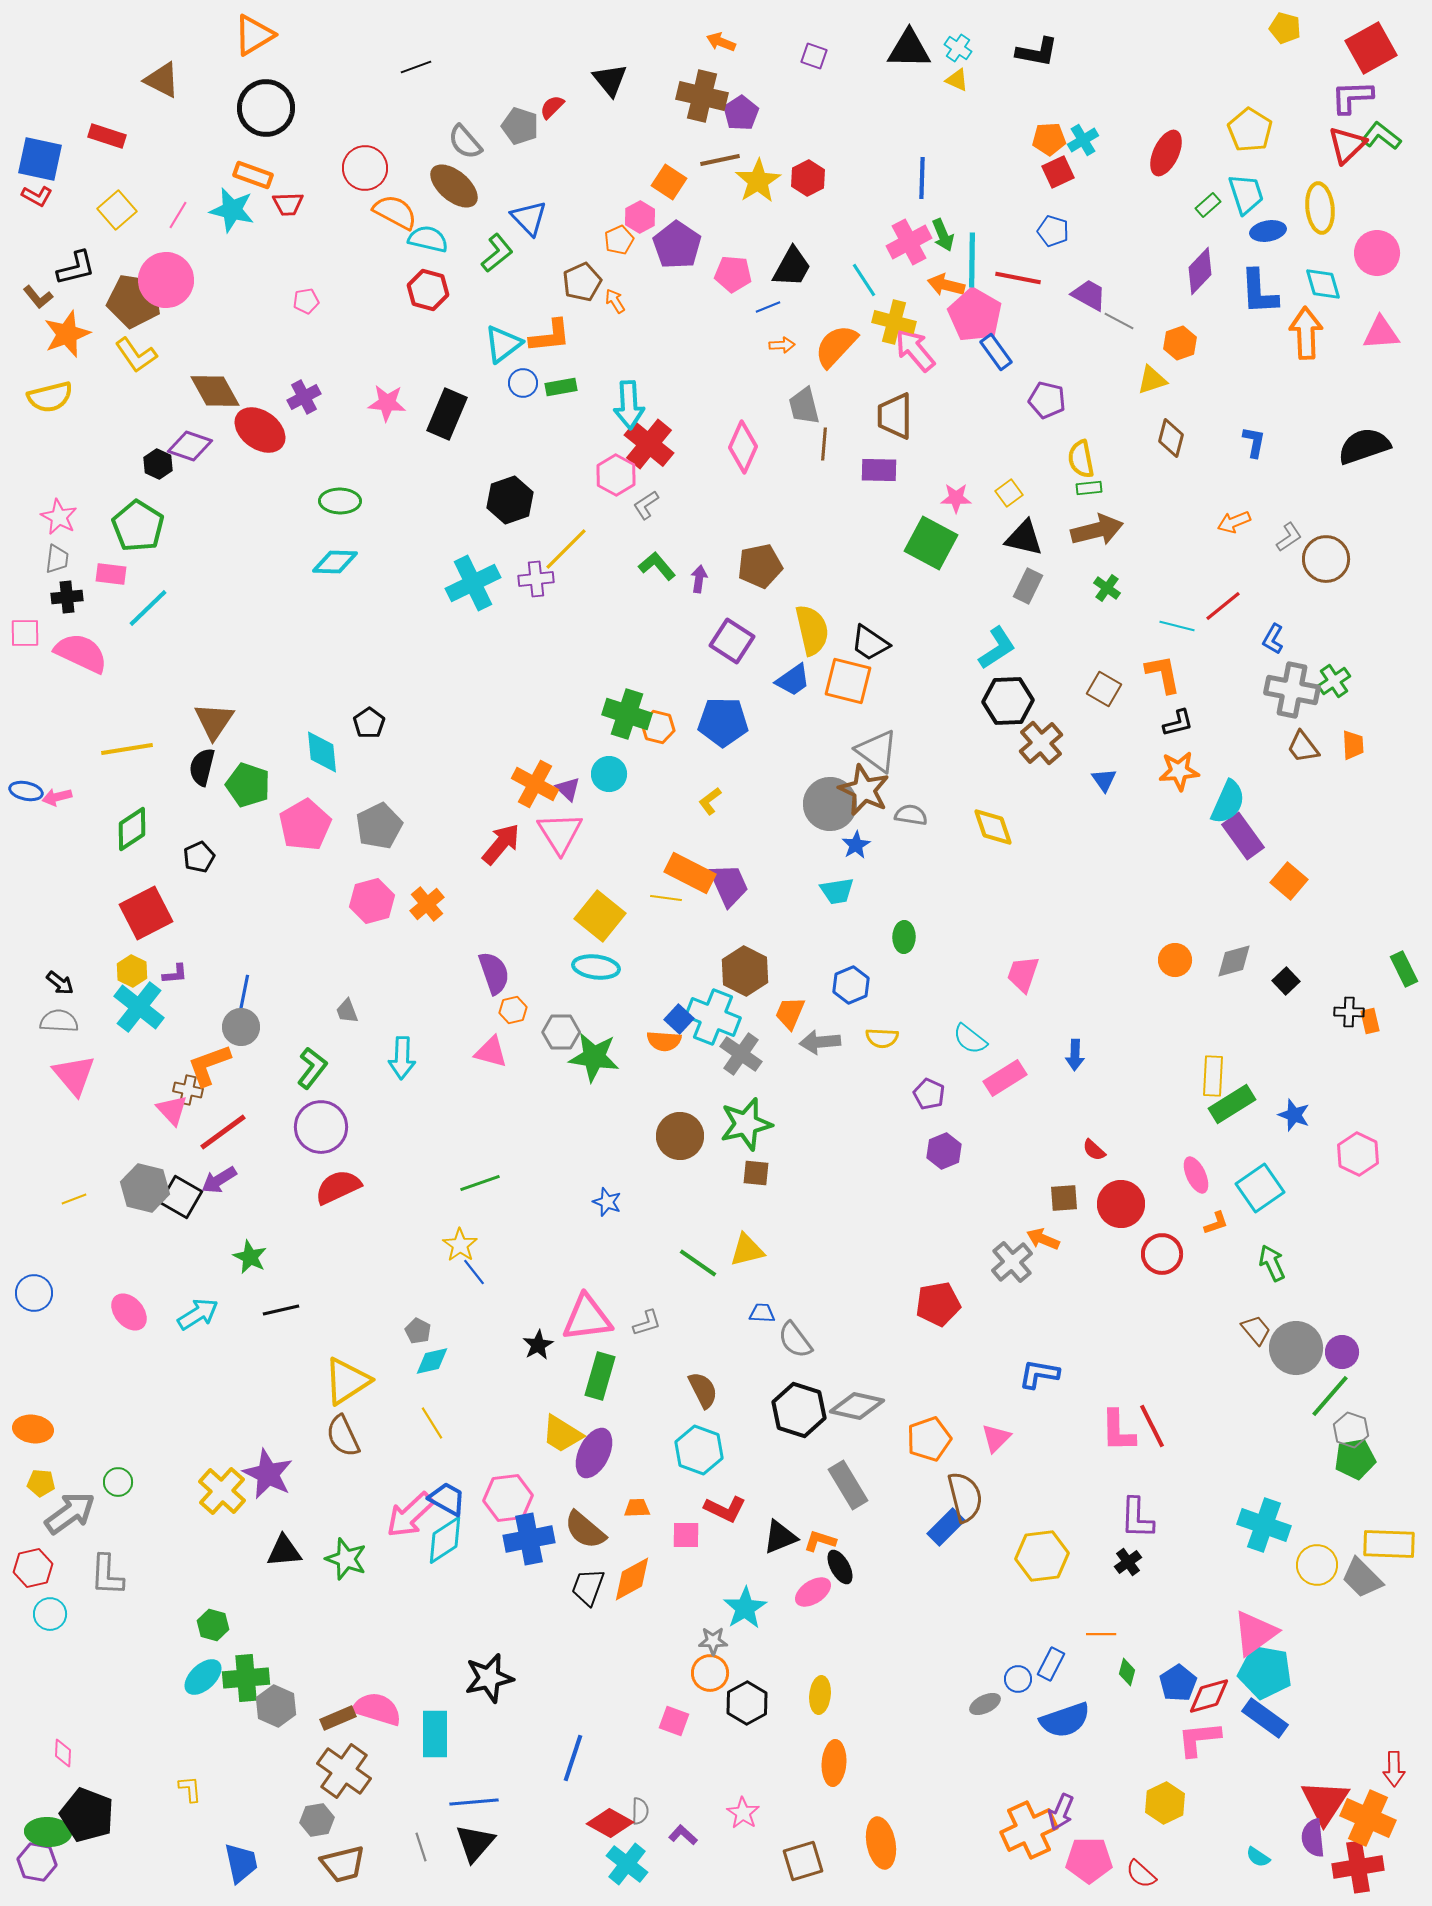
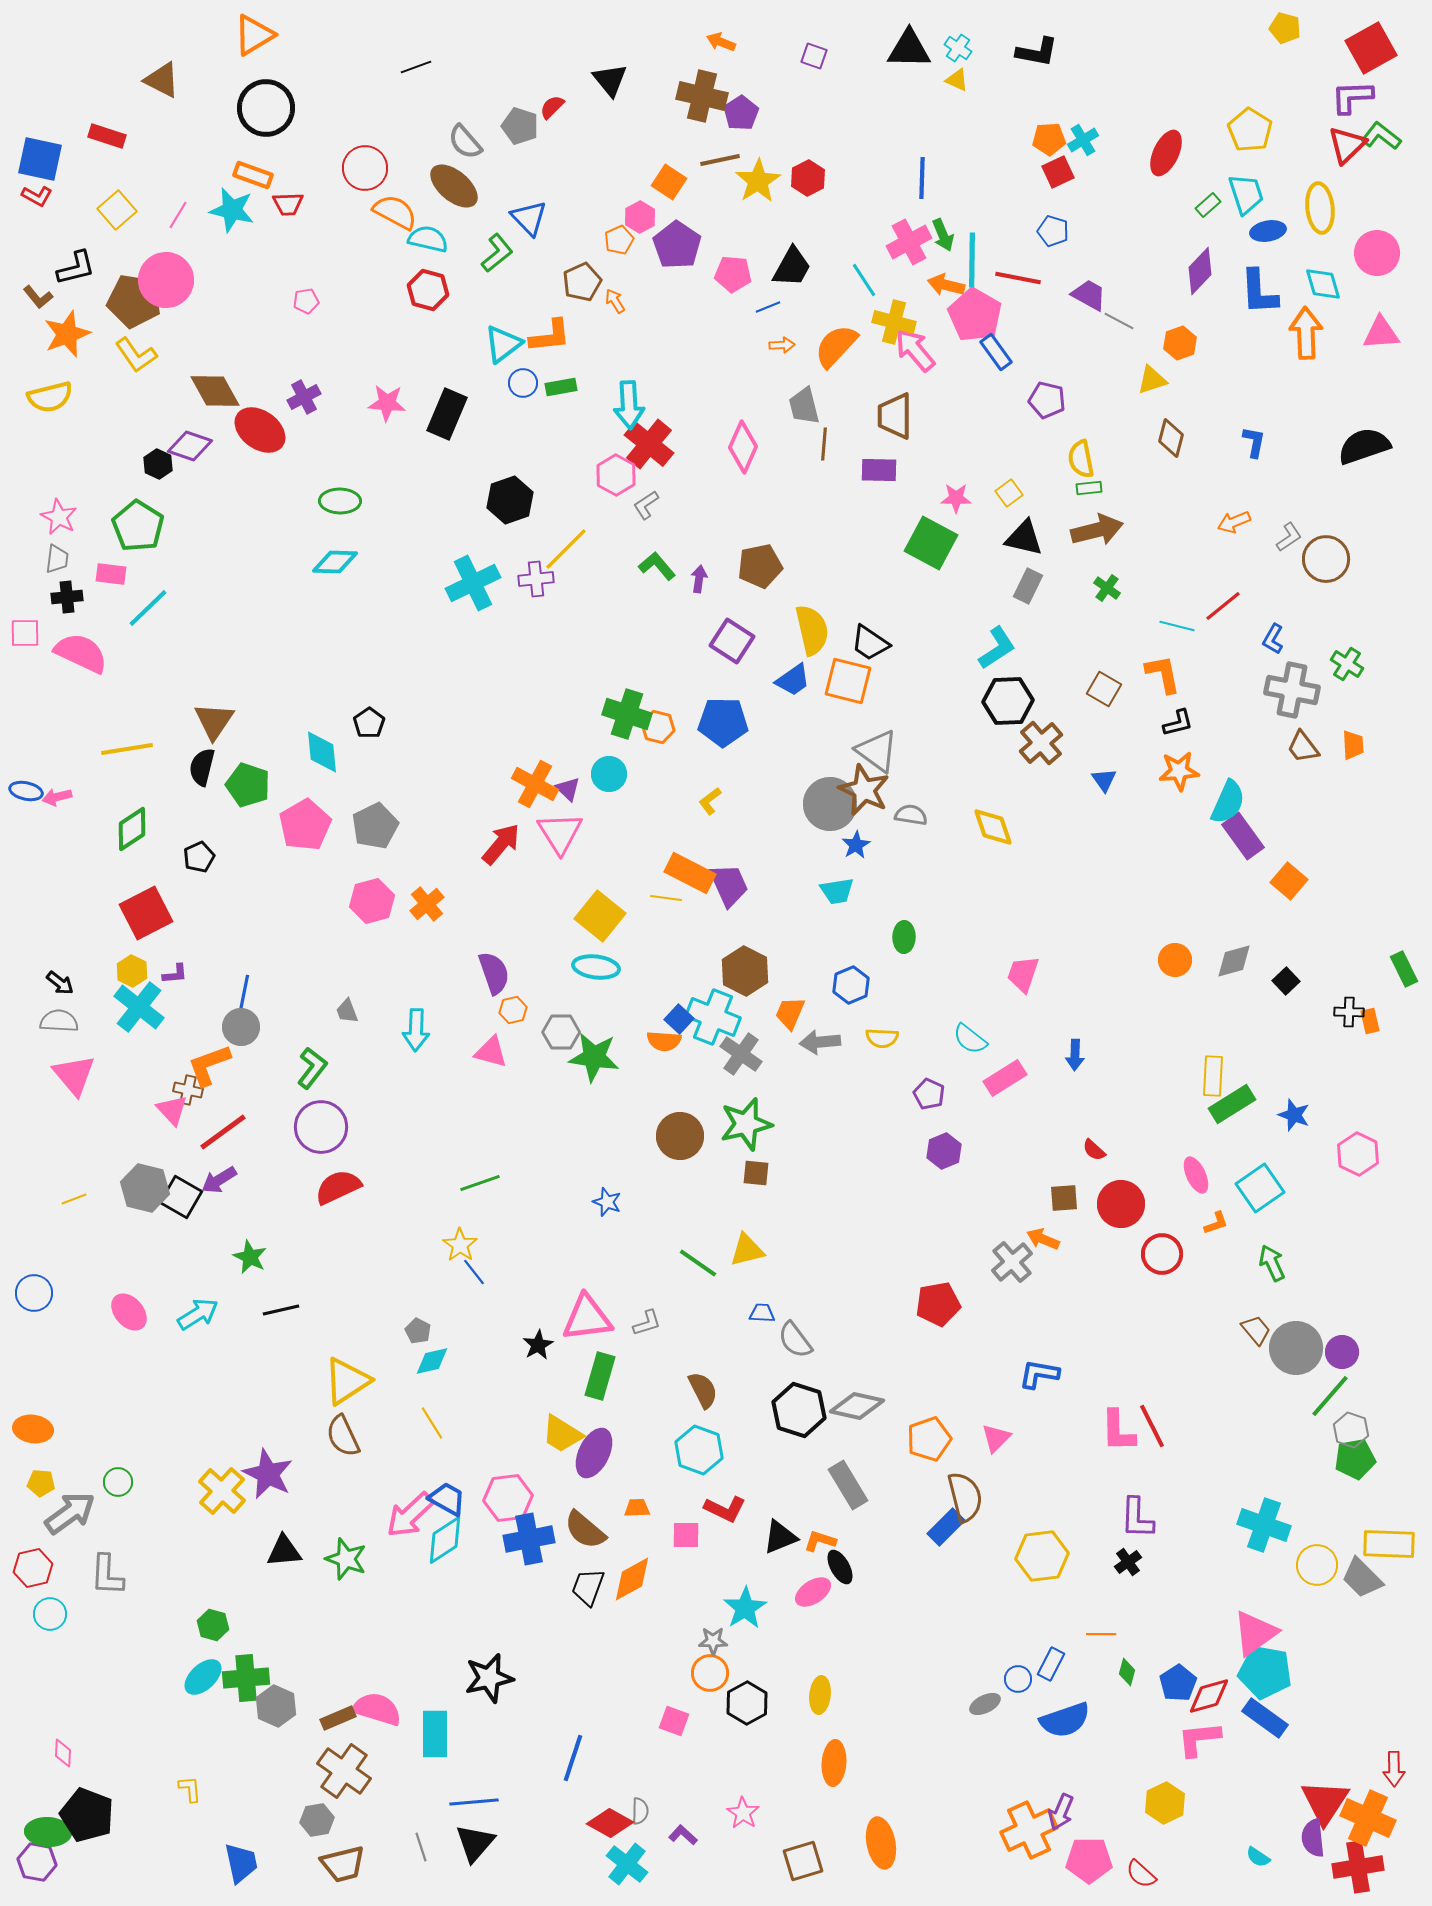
green cross at (1334, 681): moved 13 px right, 17 px up; rotated 24 degrees counterclockwise
gray pentagon at (379, 826): moved 4 px left
cyan arrow at (402, 1058): moved 14 px right, 28 px up
